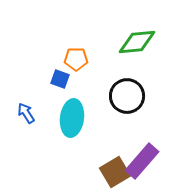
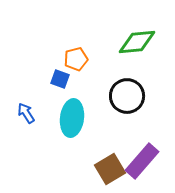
orange pentagon: rotated 15 degrees counterclockwise
brown square: moved 5 px left, 3 px up
